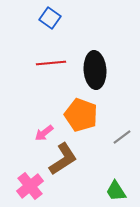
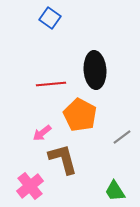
red line: moved 21 px down
orange pentagon: moved 1 px left; rotated 8 degrees clockwise
pink arrow: moved 2 px left
brown L-shape: rotated 72 degrees counterclockwise
green trapezoid: moved 1 px left
